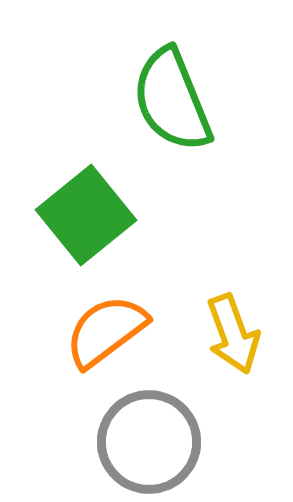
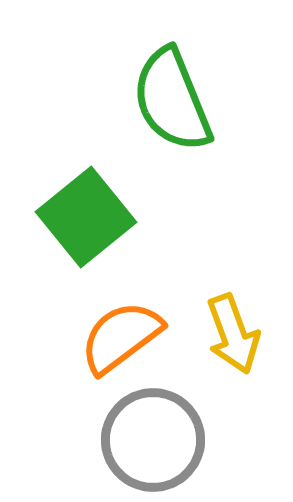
green square: moved 2 px down
orange semicircle: moved 15 px right, 6 px down
gray circle: moved 4 px right, 2 px up
